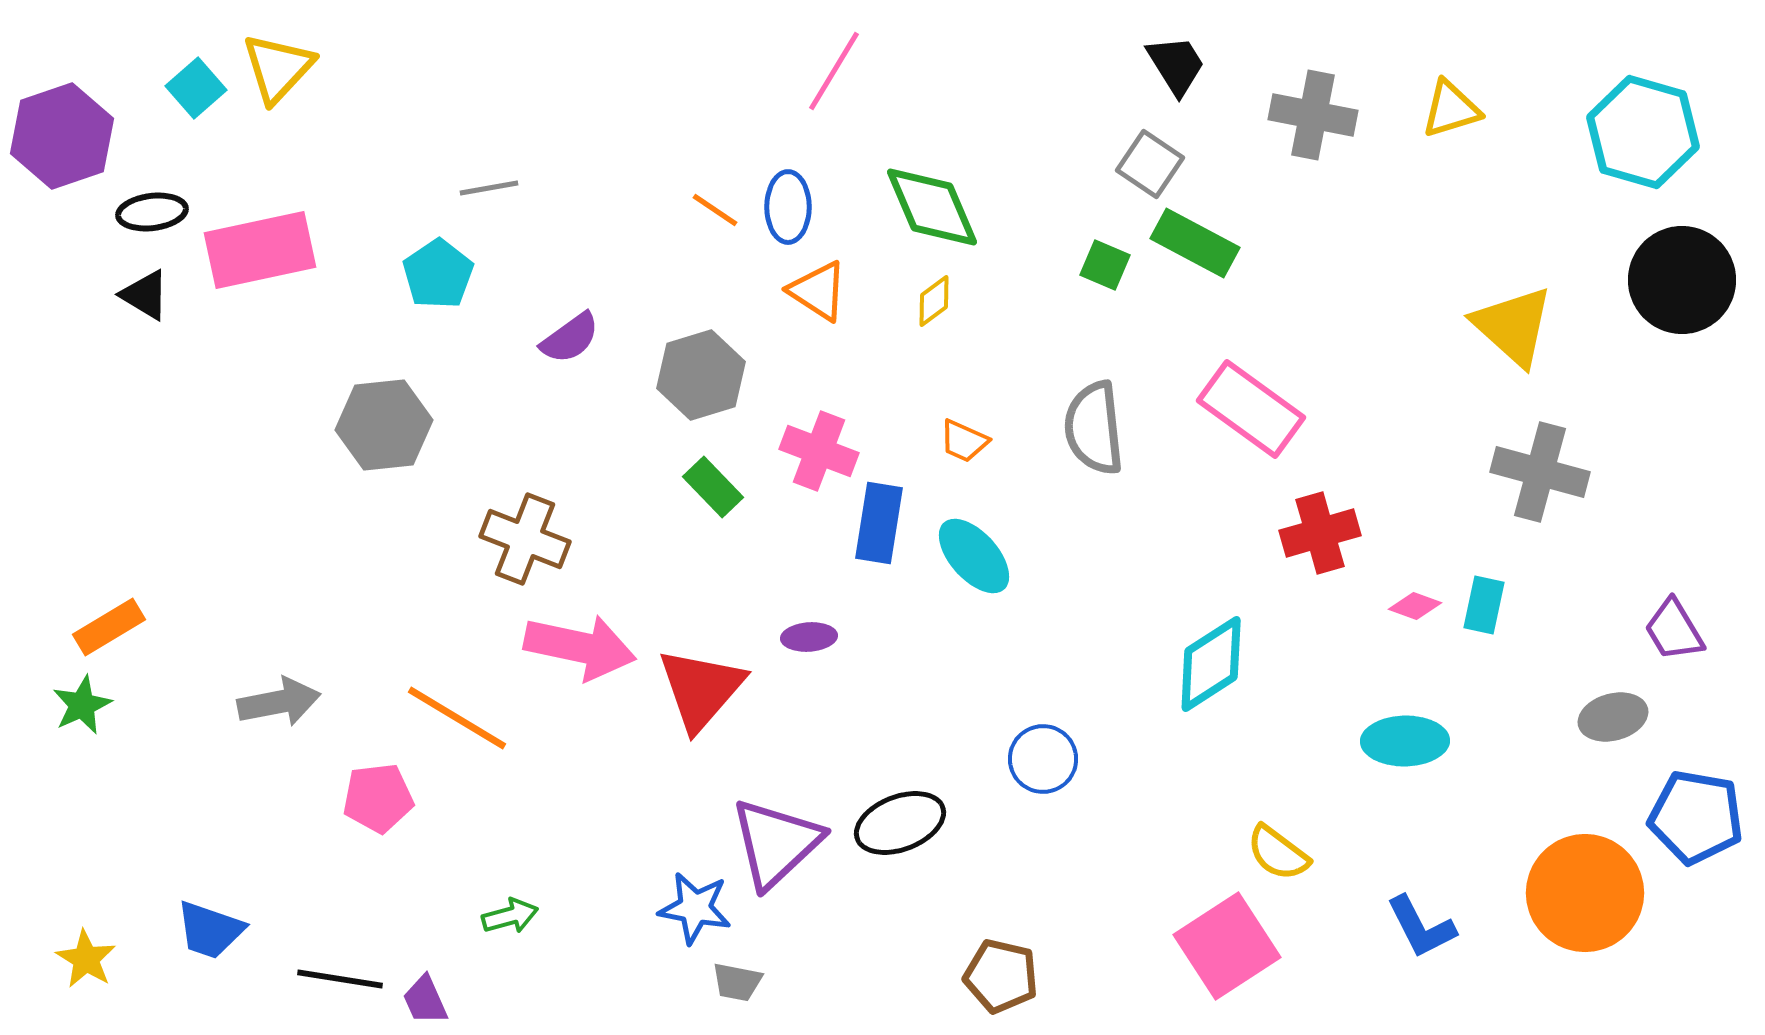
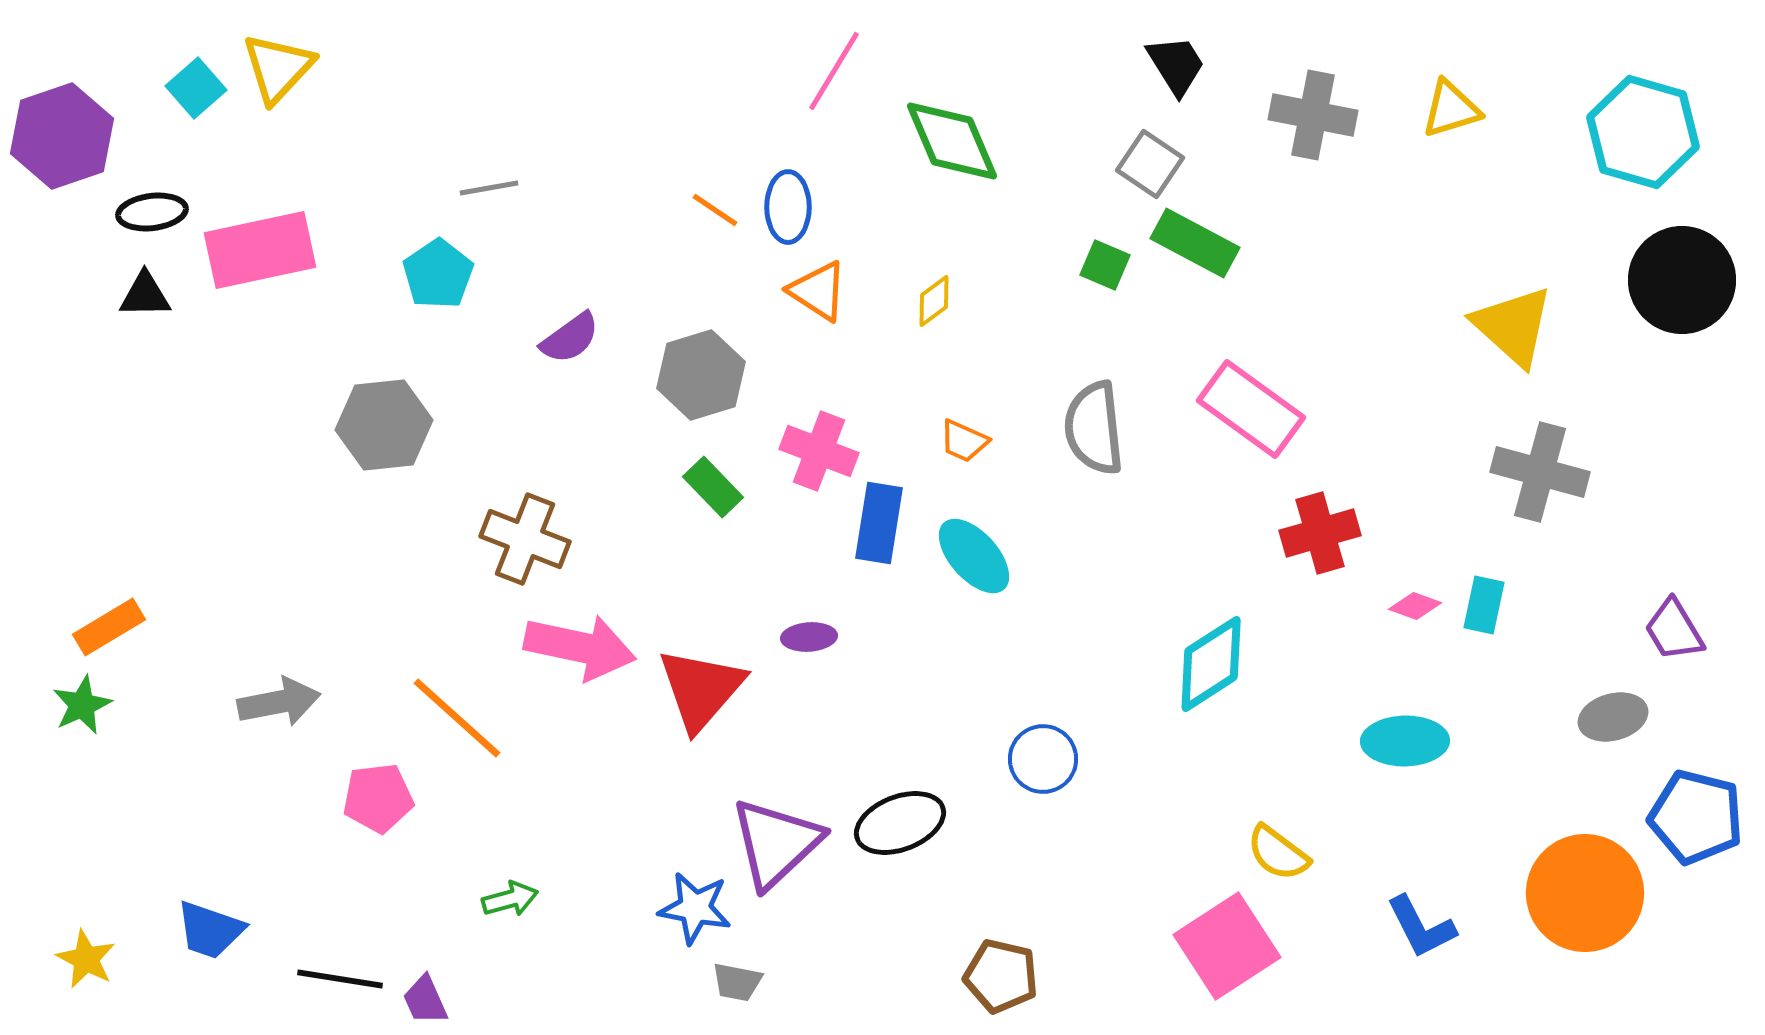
green diamond at (932, 207): moved 20 px right, 66 px up
black triangle at (145, 295): rotated 32 degrees counterclockwise
orange line at (457, 718): rotated 11 degrees clockwise
blue pentagon at (1696, 817): rotated 4 degrees clockwise
green arrow at (510, 916): moved 17 px up
yellow star at (86, 959): rotated 4 degrees counterclockwise
